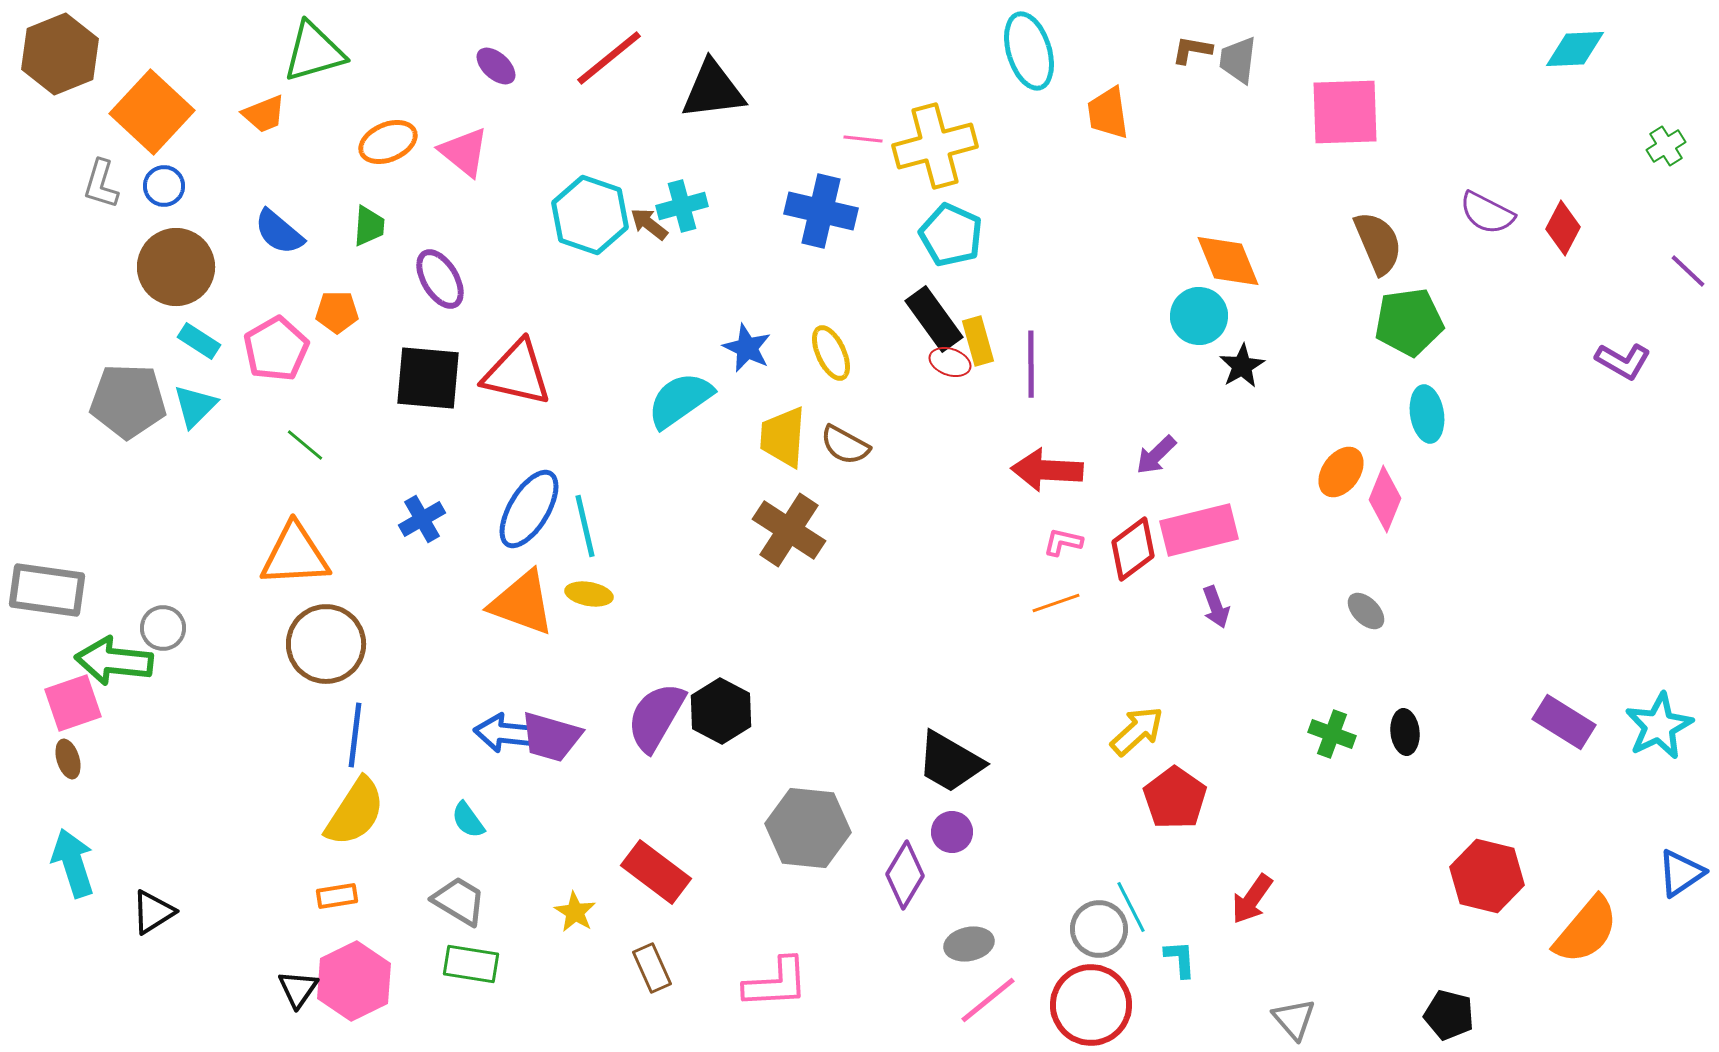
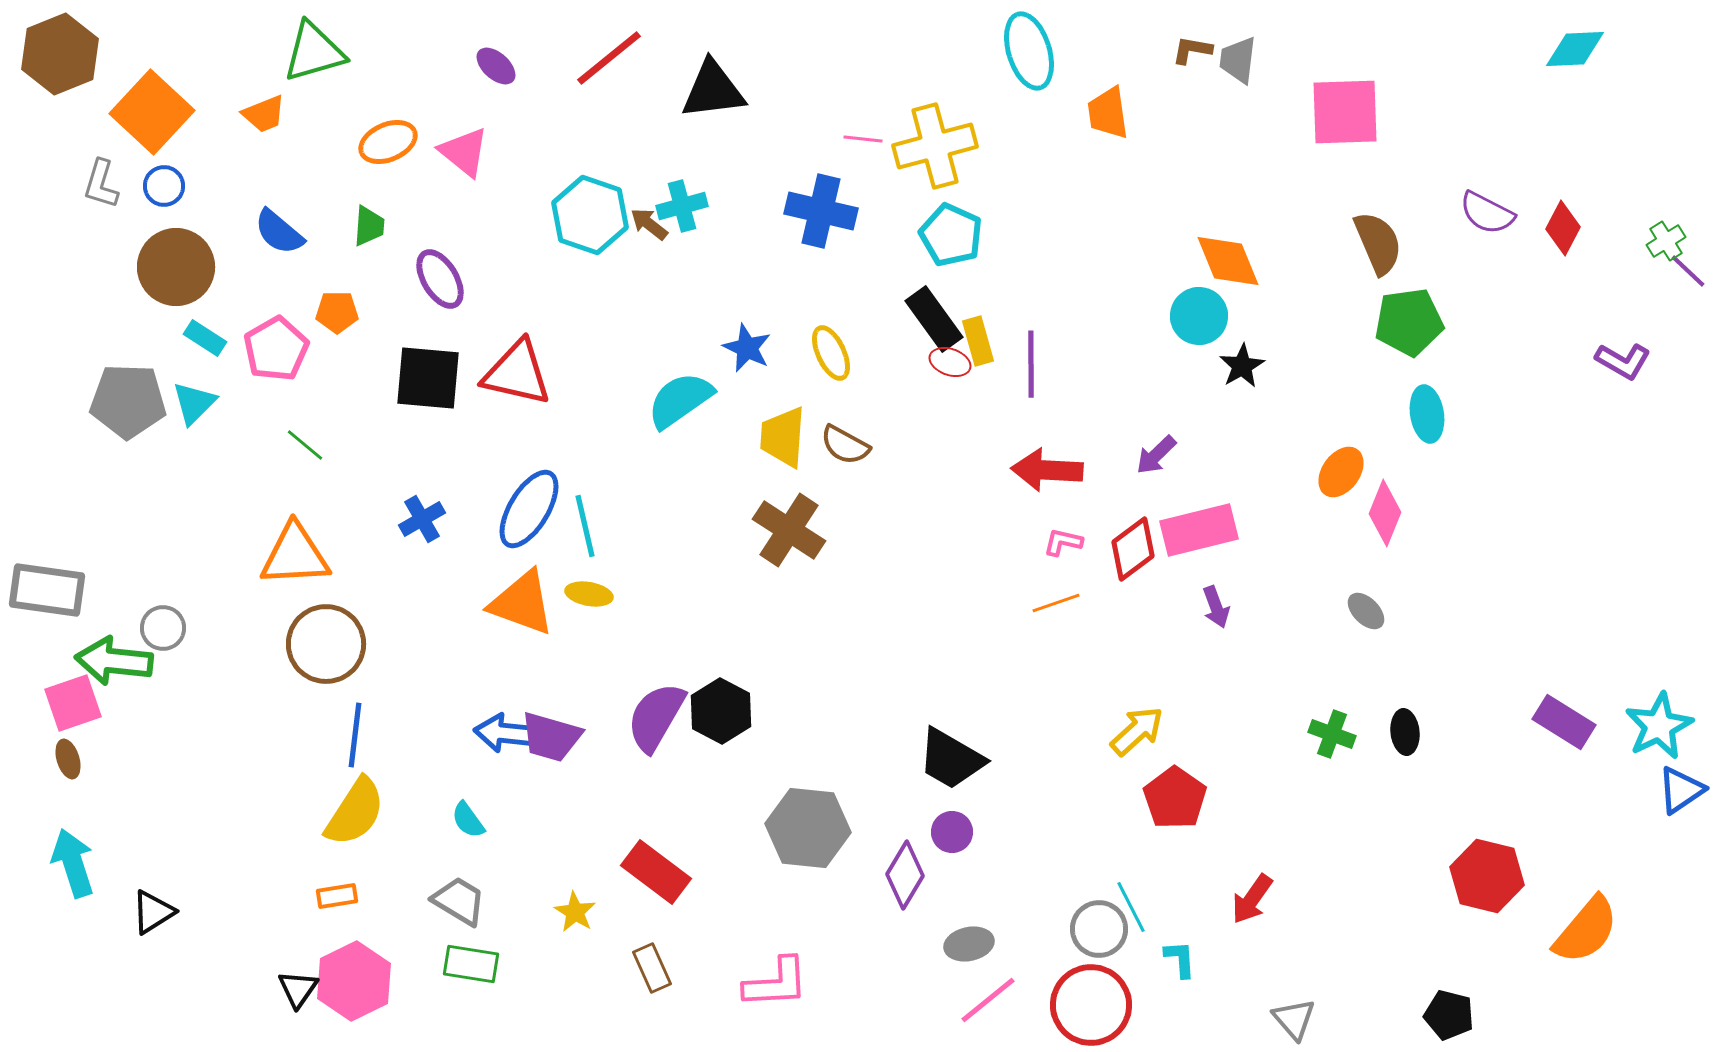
green cross at (1666, 146): moved 95 px down
cyan rectangle at (199, 341): moved 6 px right, 3 px up
cyan triangle at (195, 406): moved 1 px left, 3 px up
pink diamond at (1385, 499): moved 14 px down
black trapezoid at (950, 762): moved 1 px right, 3 px up
blue triangle at (1681, 873): moved 83 px up
